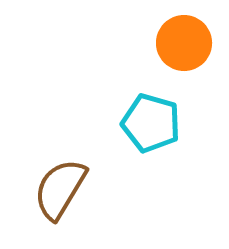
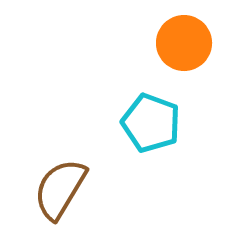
cyan pentagon: rotated 4 degrees clockwise
